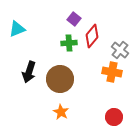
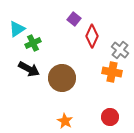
cyan triangle: rotated 12 degrees counterclockwise
red diamond: rotated 15 degrees counterclockwise
green cross: moved 36 px left; rotated 21 degrees counterclockwise
black arrow: moved 3 px up; rotated 80 degrees counterclockwise
brown circle: moved 2 px right, 1 px up
orange star: moved 4 px right, 9 px down
red circle: moved 4 px left
